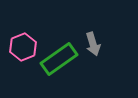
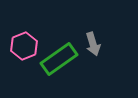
pink hexagon: moved 1 px right, 1 px up
